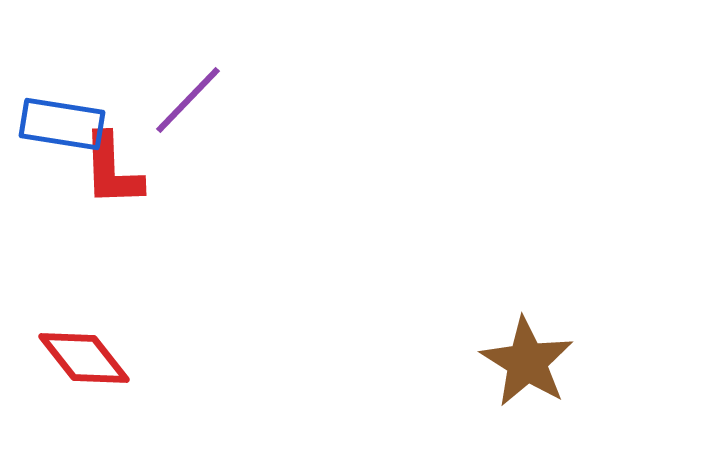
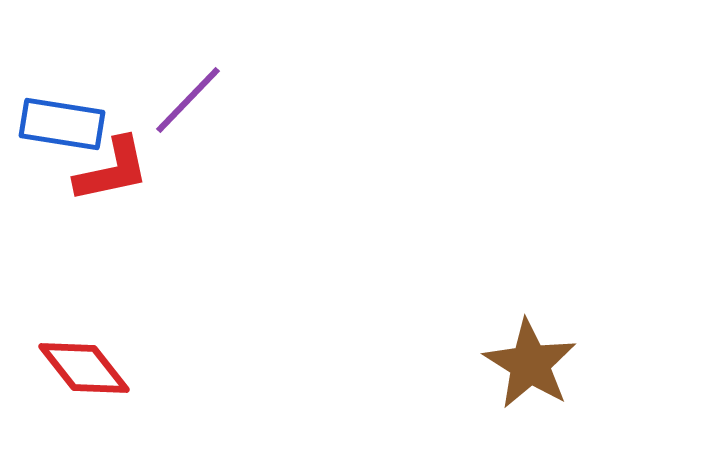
red L-shape: rotated 100 degrees counterclockwise
red diamond: moved 10 px down
brown star: moved 3 px right, 2 px down
